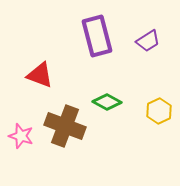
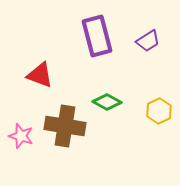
brown cross: rotated 12 degrees counterclockwise
